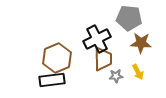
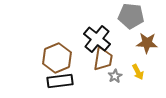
gray pentagon: moved 2 px right, 2 px up
black cross: rotated 24 degrees counterclockwise
brown star: moved 6 px right
brown trapezoid: rotated 10 degrees clockwise
gray star: moved 1 px left; rotated 24 degrees counterclockwise
black rectangle: moved 8 px right, 1 px down
